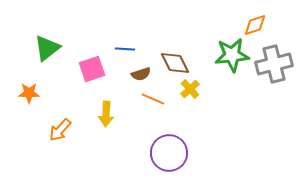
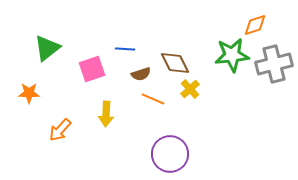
purple circle: moved 1 px right, 1 px down
